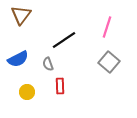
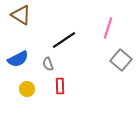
brown triangle: rotated 35 degrees counterclockwise
pink line: moved 1 px right, 1 px down
gray square: moved 12 px right, 2 px up
yellow circle: moved 3 px up
